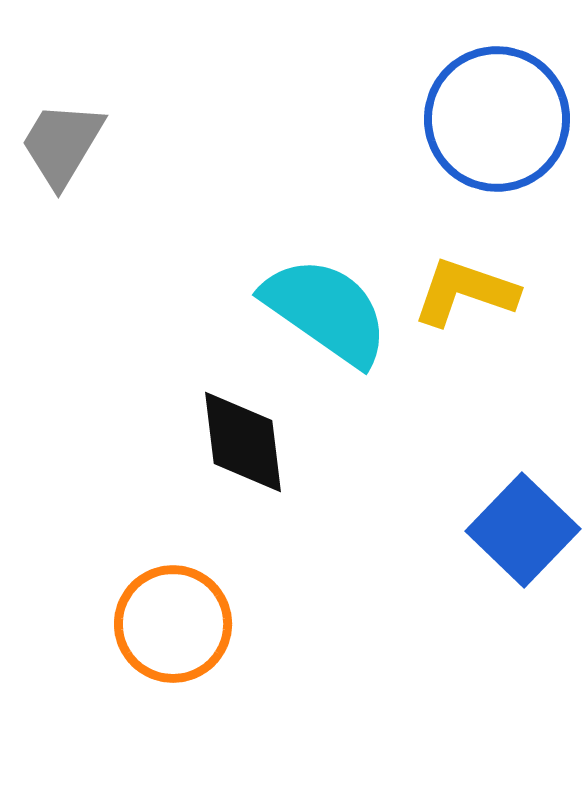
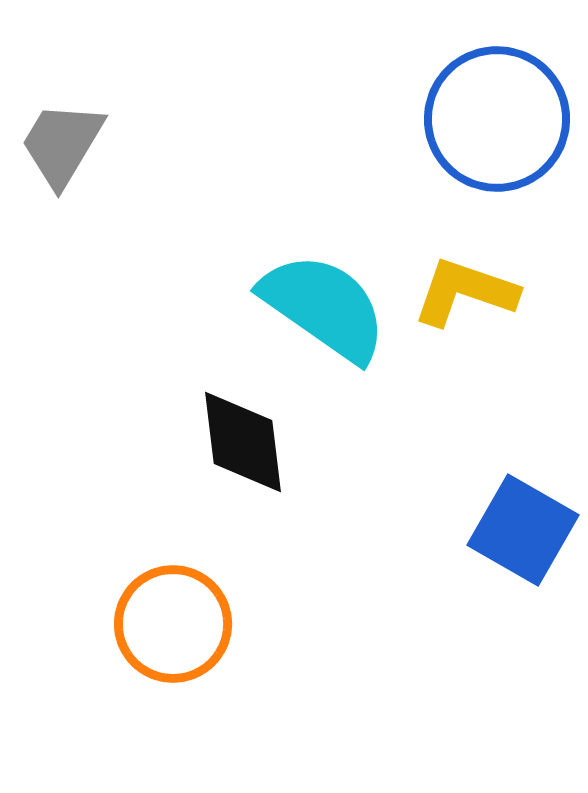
cyan semicircle: moved 2 px left, 4 px up
blue square: rotated 14 degrees counterclockwise
